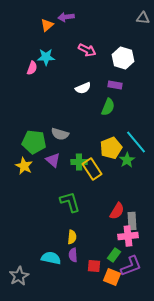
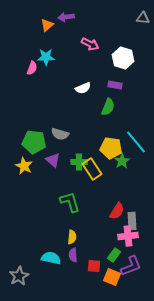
pink arrow: moved 3 px right, 6 px up
yellow pentagon: rotated 30 degrees clockwise
green star: moved 5 px left, 1 px down
